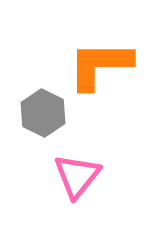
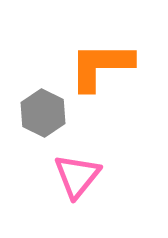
orange L-shape: moved 1 px right, 1 px down
